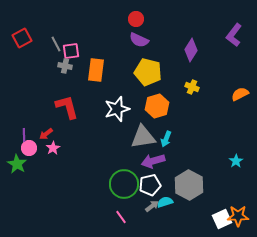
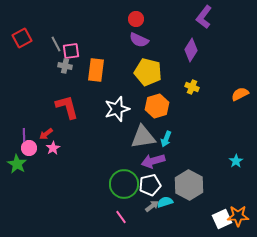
purple L-shape: moved 30 px left, 18 px up
